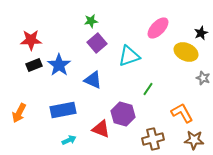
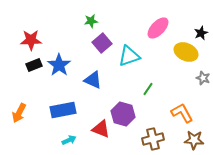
purple square: moved 5 px right
